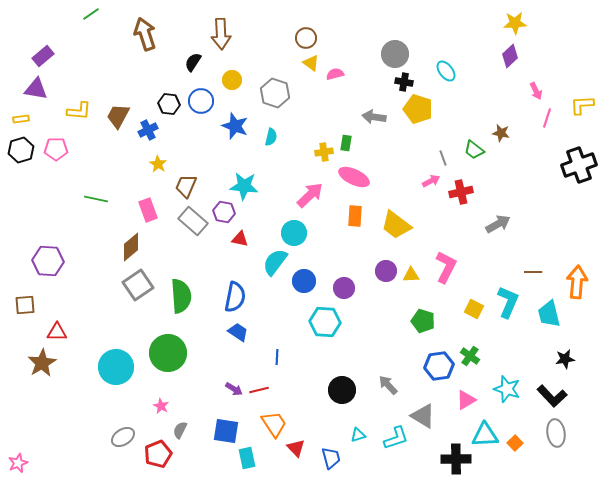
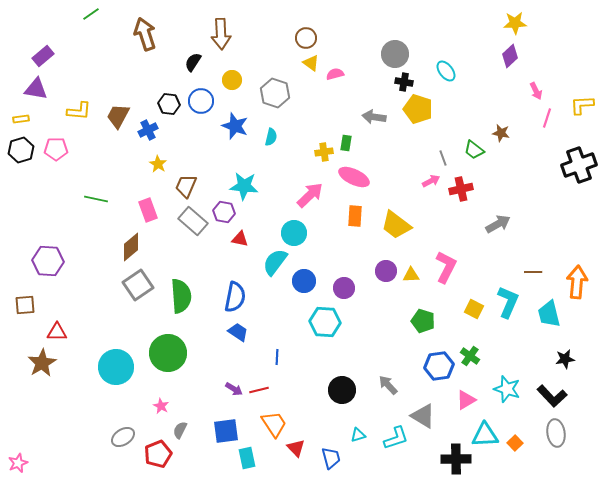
red cross at (461, 192): moved 3 px up
blue square at (226, 431): rotated 16 degrees counterclockwise
